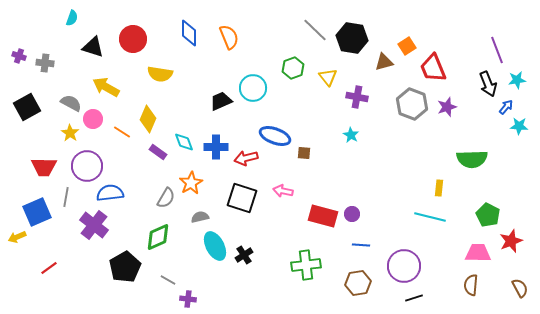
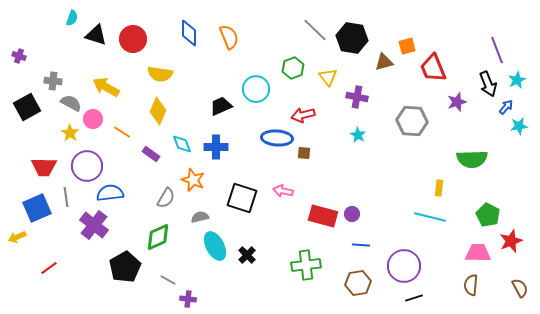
orange square at (407, 46): rotated 18 degrees clockwise
black triangle at (93, 47): moved 3 px right, 12 px up
gray cross at (45, 63): moved 8 px right, 18 px down
cyan star at (517, 80): rotated 18 degrees counterclockwise
cyan circle at (253, 88): moved 3 px right, 1 px down
black trapezoid at (221, 101): moved 5 px down
gray hexagon at (412, 104): moved 17 px down; rotated 16 degrees counterclockwise
purple star at (447, 107): moved 10 px right, 5 px up
yellow diamond at (148, 119): moved 10 px right, 8 px up
cyan star at (519, 126): rotated 12 degrees counterclockwise
cyan star at (351, 135): moved 7 px right
blue ellipse at (275, 136): moved 2 px right, 2 px down; rotated 16 degrees counterclockwise
cyan diamond at (184, 142): moved 2 px left, 2 px down
purple rectangle at (158, 152): moved 7 px left, 2 px down
red arrow at (246, 158): moved 57 px right, 43 px up
orange star at (191, 183): moved 2 px right, 3 px up; rotated 20 degrees counterclockwise
gray line at (66, 197): rotated 18 degrees counterclockwise
blue square at (37, 212): moved 4 px up
black cross at (244, 255): moved 3 px right; rotated 12 degrees counterclockwise
